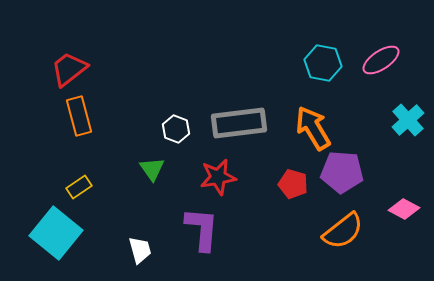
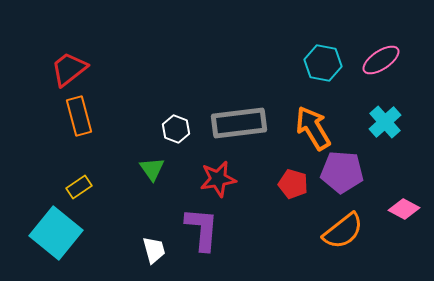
cyan cross: moved 23 px left, 2 px down
red star: moved 2 px down
white trapezoid: moved 14 px right
